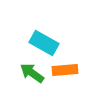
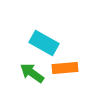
orange rectangle: moved 2 px up
